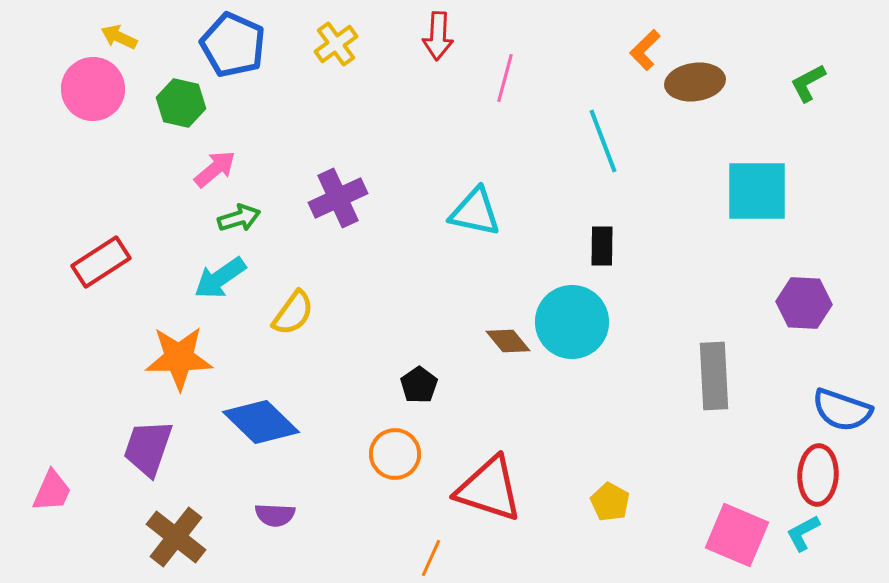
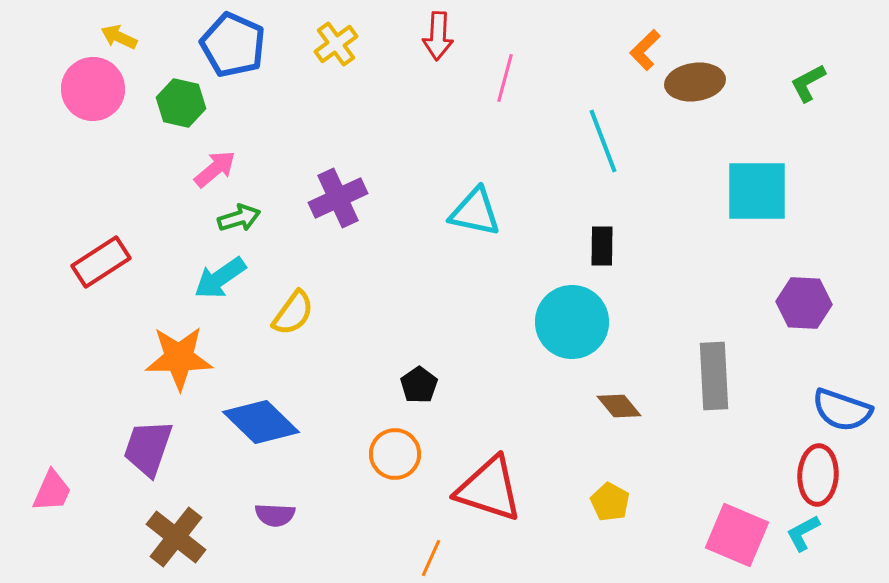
brown diamond: moved 111 px right, 65 px down
